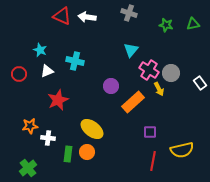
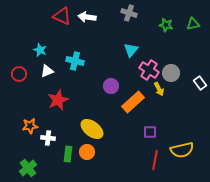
red line: moved 2 px right, 1 px up
